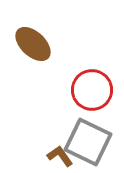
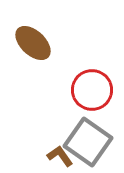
brown ellipse: moved 1 px up
gray square: rotated 9 degrees clockwise
